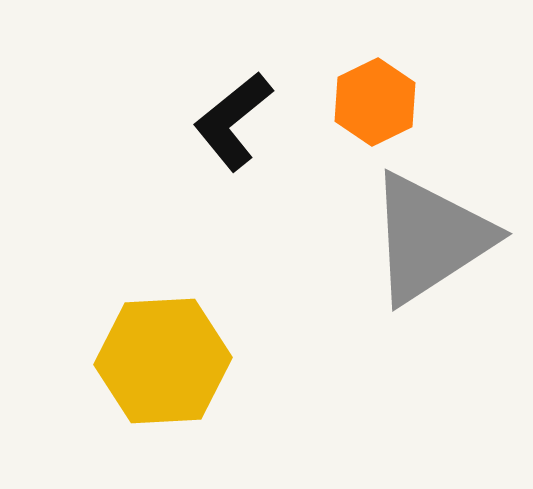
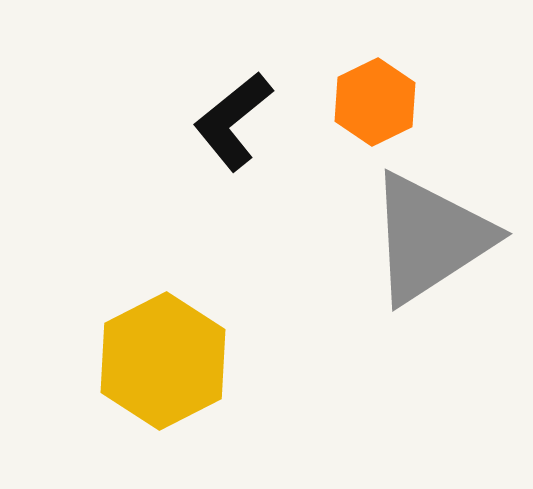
yellow hexagon: rotated 24 degrees counterclockwise
